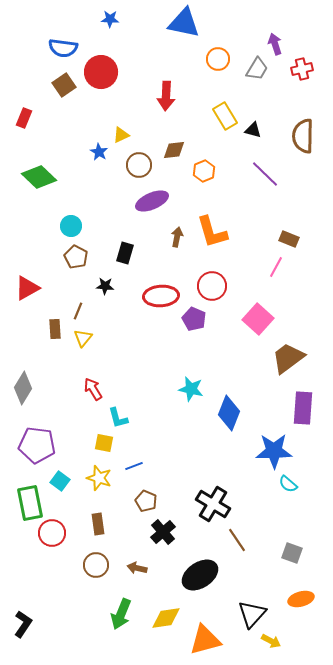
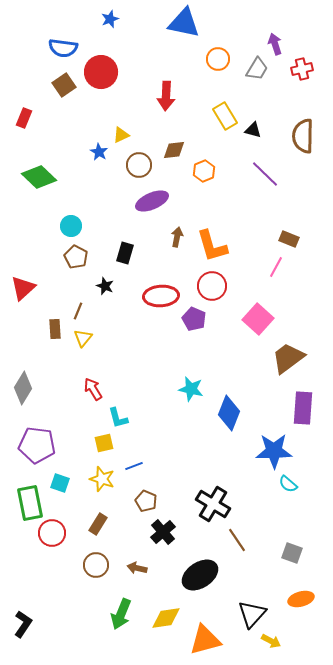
blue star at (110, 19): rotated 24 degrees counterclockwise
orange L-shape at (212, 232): moved 14 px down
black star at (105, 286): rotated 18 degrees clockwise
red triangle at (27, 288): moved 4 px left; rotated 12 degrees counterclockwise
yellow square at (104, 443): rotated 24 degrees counterclockwise
yellow star at (99, 478): moved 3 px right, 1 px down
cyan square at (60, 481): moved 2 px down; rotated 18 degrees counterclockwise
brown rectangle at (98, 524): rotated 40 degrees clockwise
